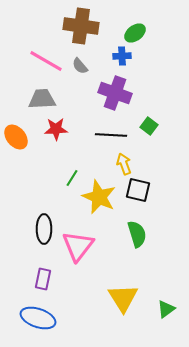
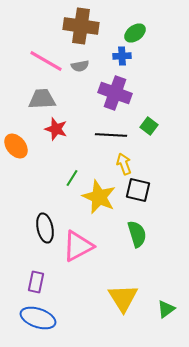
gray semicircle: rotated 60 degrees counterclockwise
red star: rotated 20 degrees clockwise
orange ellipse: moved 9 px down
black ellipse: moved 1 px right, 1 px up; rotated 12 degrees counterclockwise
pink triangle: rotated 24 degrees clockwise
purple rectangle: moved 7 px left, 3 px down
